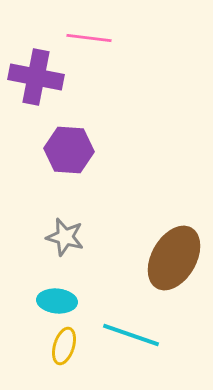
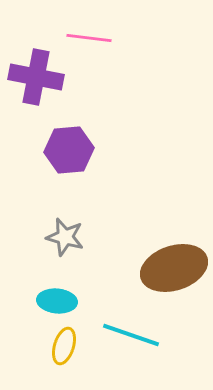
purple hexagon: rotated 9 degrees counterclockwise
brown ellipse: moved 10 px down; rotated 42 degrees clockwise
